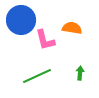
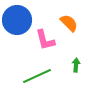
blue circle: moved 4 px left
orange semicircle: moved 3 px left, 5 px up; rotated 36 degrees clockwise
green arrow: moved 4 px left, 8 px up
